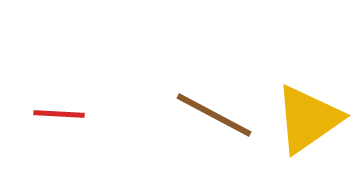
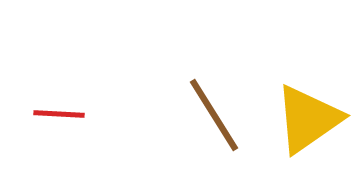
brown line: rotated 30 degrees clockwise
